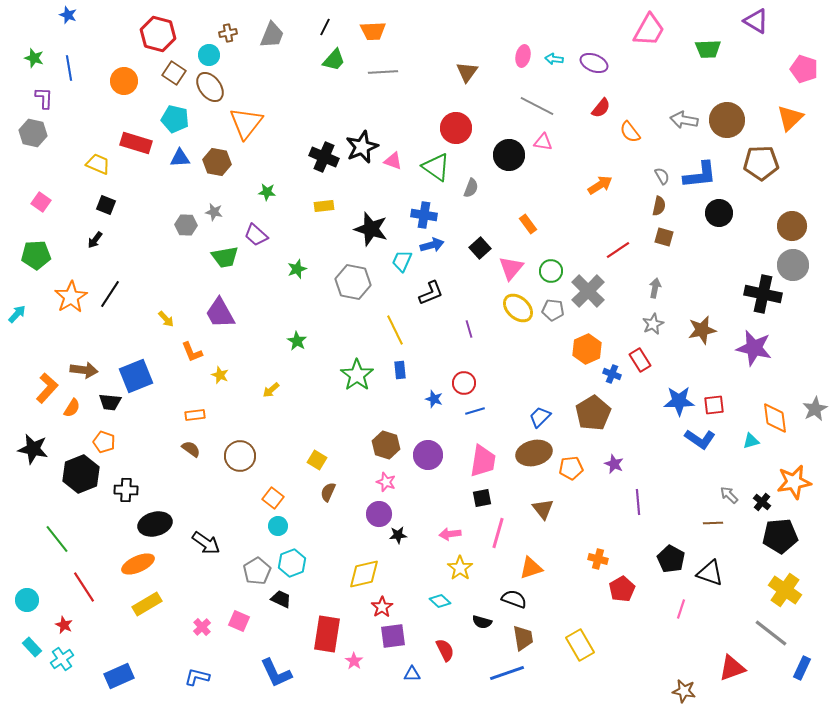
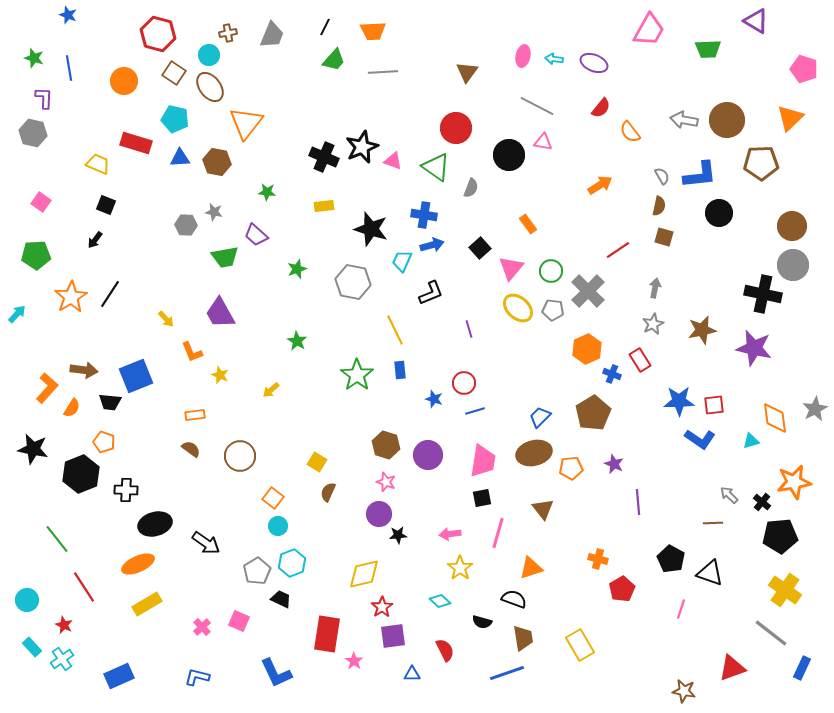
yellow square at (317, 460): moved 2 px down
